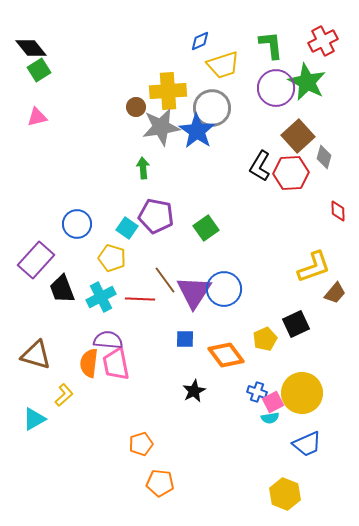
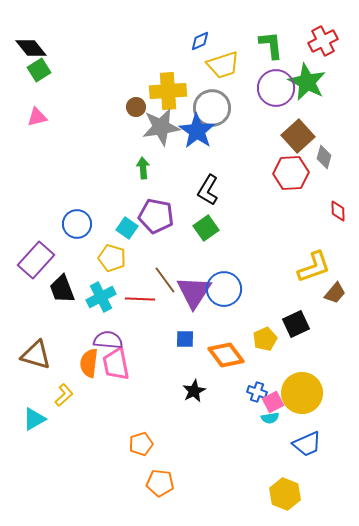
black L-shape at (260, 166): moved 52 px left, 24 px down
